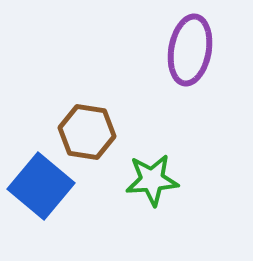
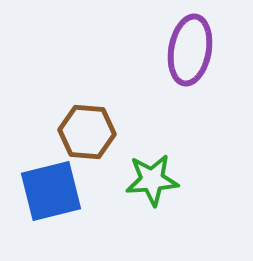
brown hexagon: rotated 4 degrees counterclockwise
blue square: moved 10 px right, 5 px down; rotated 36 degrees clockwise
